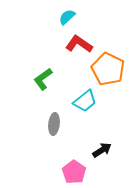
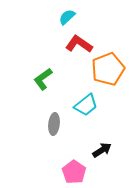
orange pentagon: rotated 24 degrees clockwise
cyan trapezoid: moved 1 px right, 4 px down
